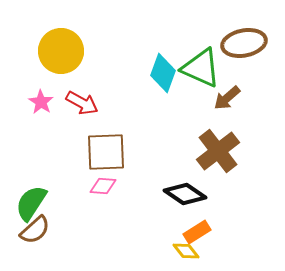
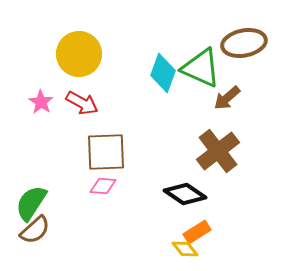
yellow circle: moved 18 px right, 3 px down
yellow diamond: moved 1 px left, 2 px up
